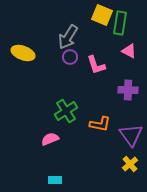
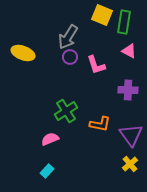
green rectangle: moved 4 px right, 1 px up
cyan rectangle: moved 8 px left, 9 px up; rotated 48 degrees counterclockwise
